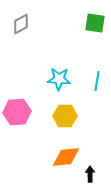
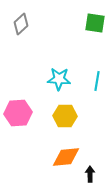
gray diamond: rotated 15 degrees counterclockwise
pink hexagon: moved 1 px right, 1 px down
